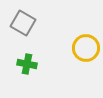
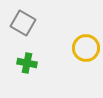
green cross: moved 1 px up
